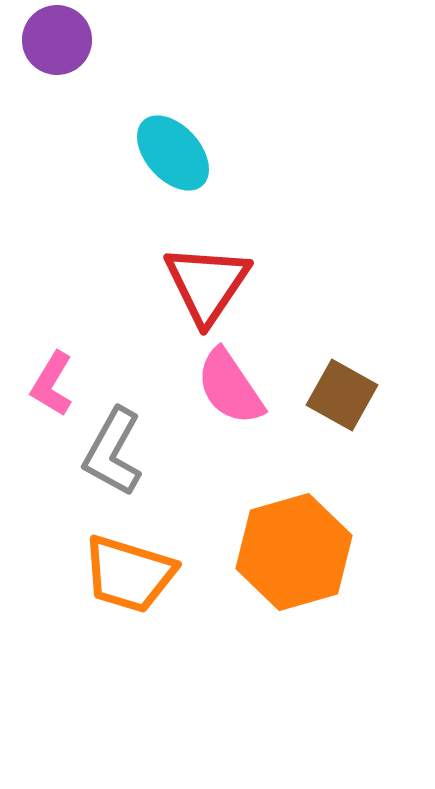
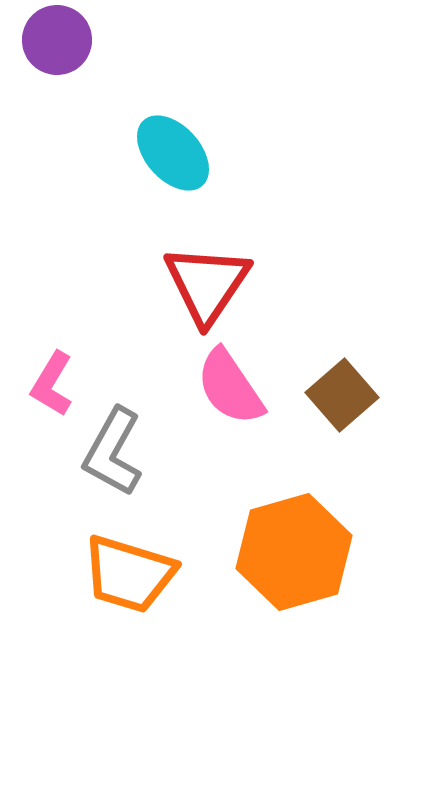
brown square: rotated 20 degrees clockwise
